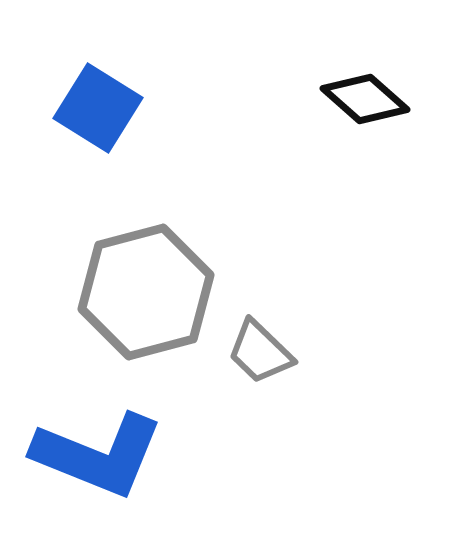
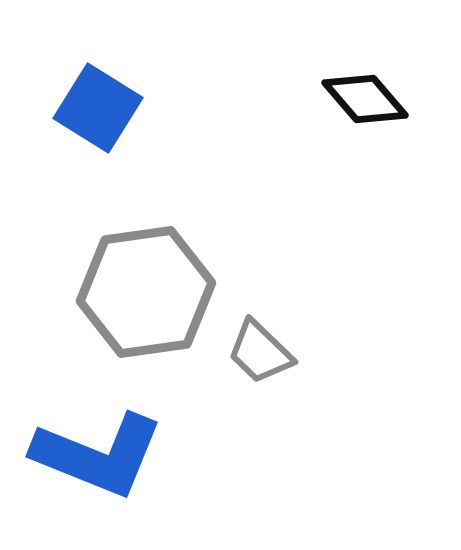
black diamond: rotated 8 degrees clockwise
gray hexagon: rotated 7 degrees clockwise
